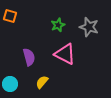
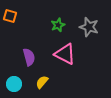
cyan circle: moved 4 px right
